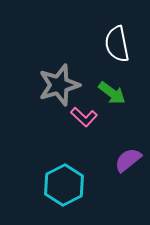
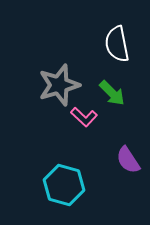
green arrow: rotated 8 degrees clockwise
purple semicircle: rotated 84 degrees counterclockwise
cyan hexagon: rotated 18 degrees counterclockwise
